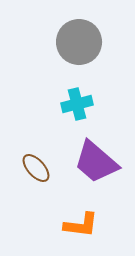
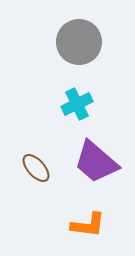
cyan cross: rotated 12 degrees counterclockwise
orange L-shape: moved 7 px right
